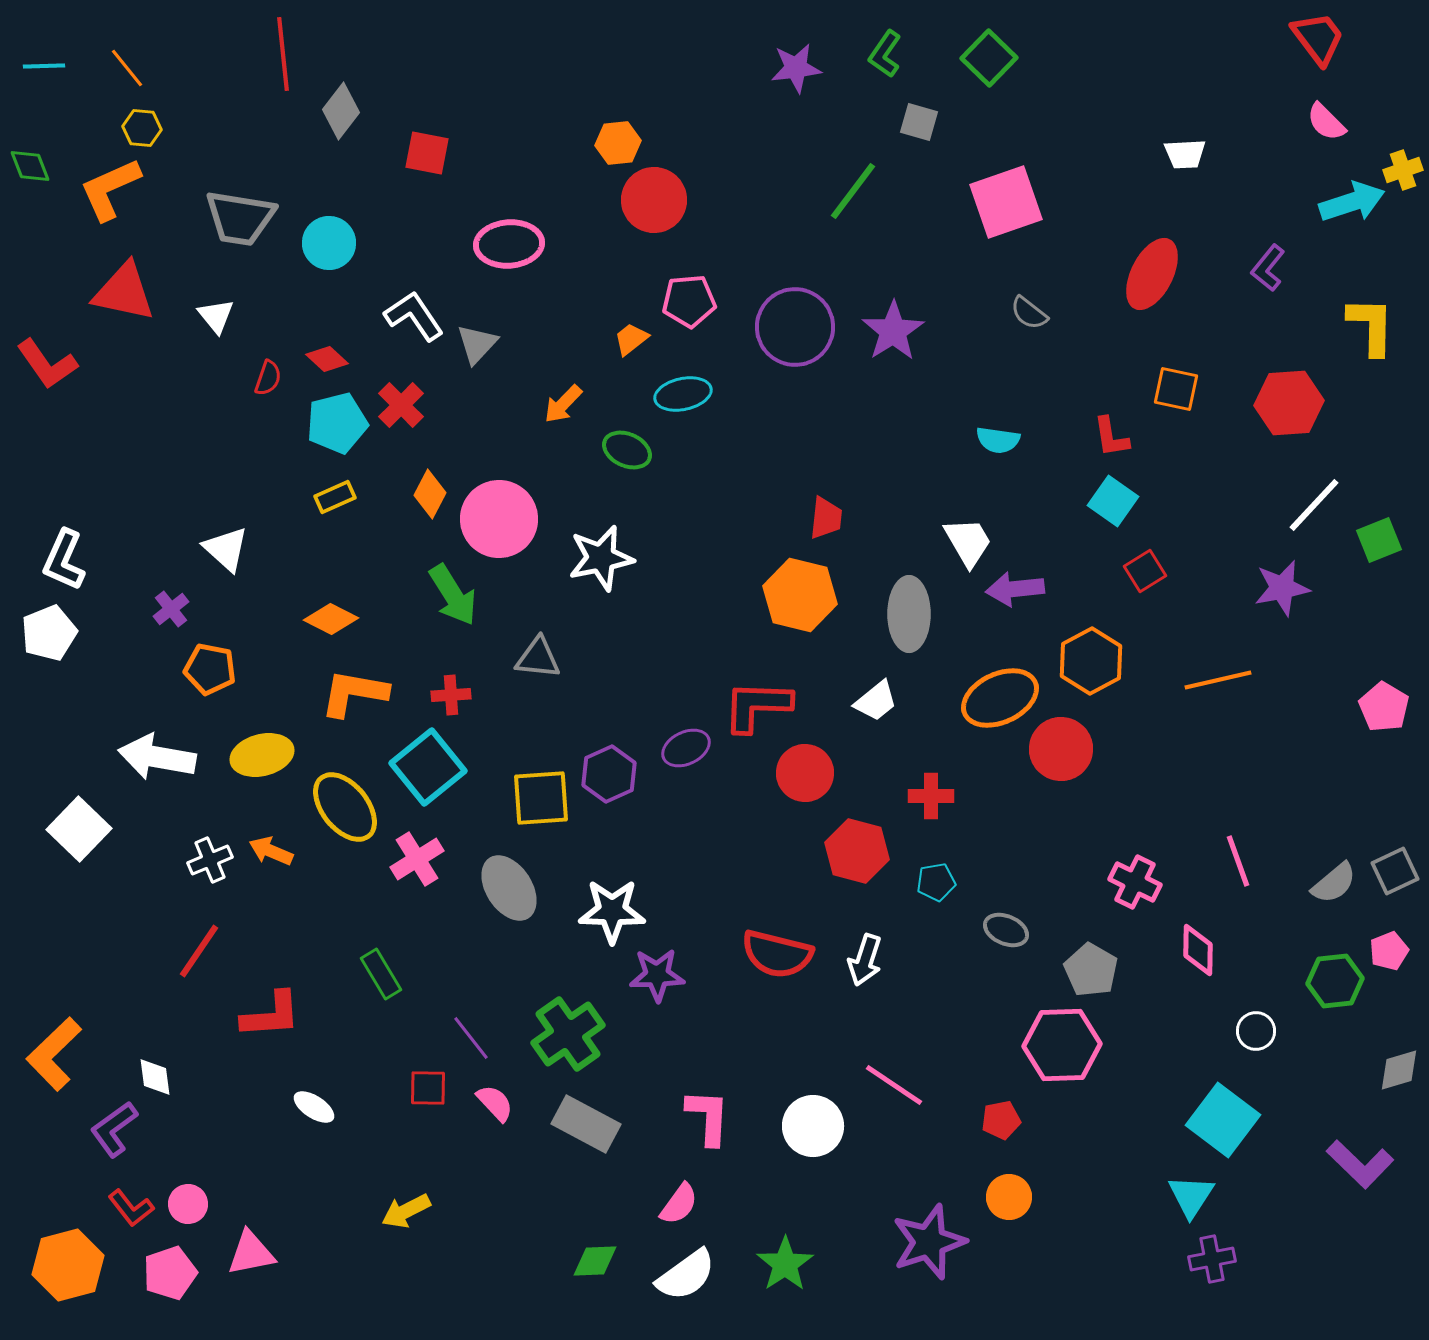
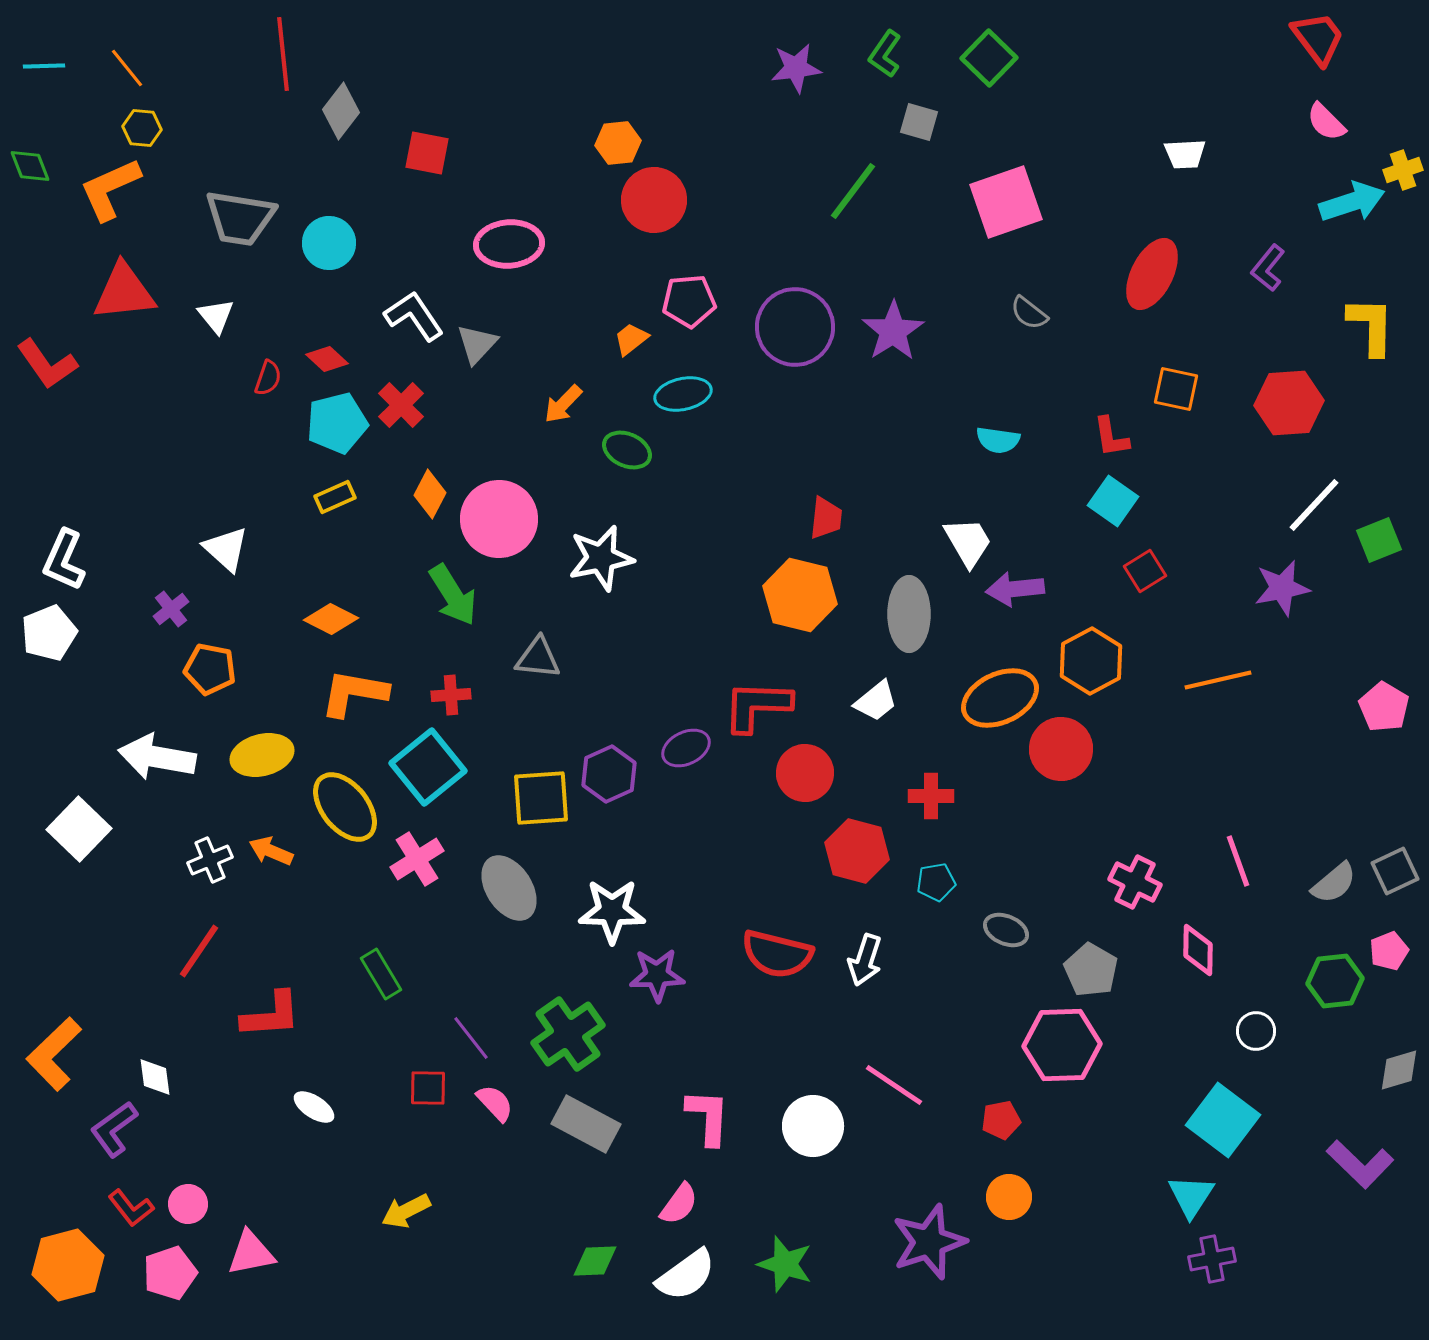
red triangle at (124, 292): rotated 18 degrees counterclockwise
green star at (785, 1264): rotated 20 degrees counterclockwise
